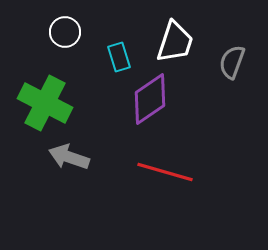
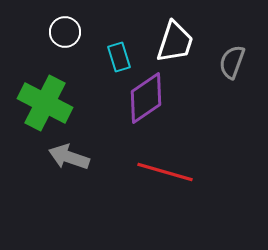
purple diamond: moved 4 px left, 1 px up
